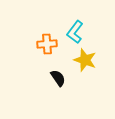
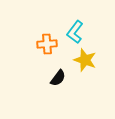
black semicircle: rotated 72 degrees clockwise
